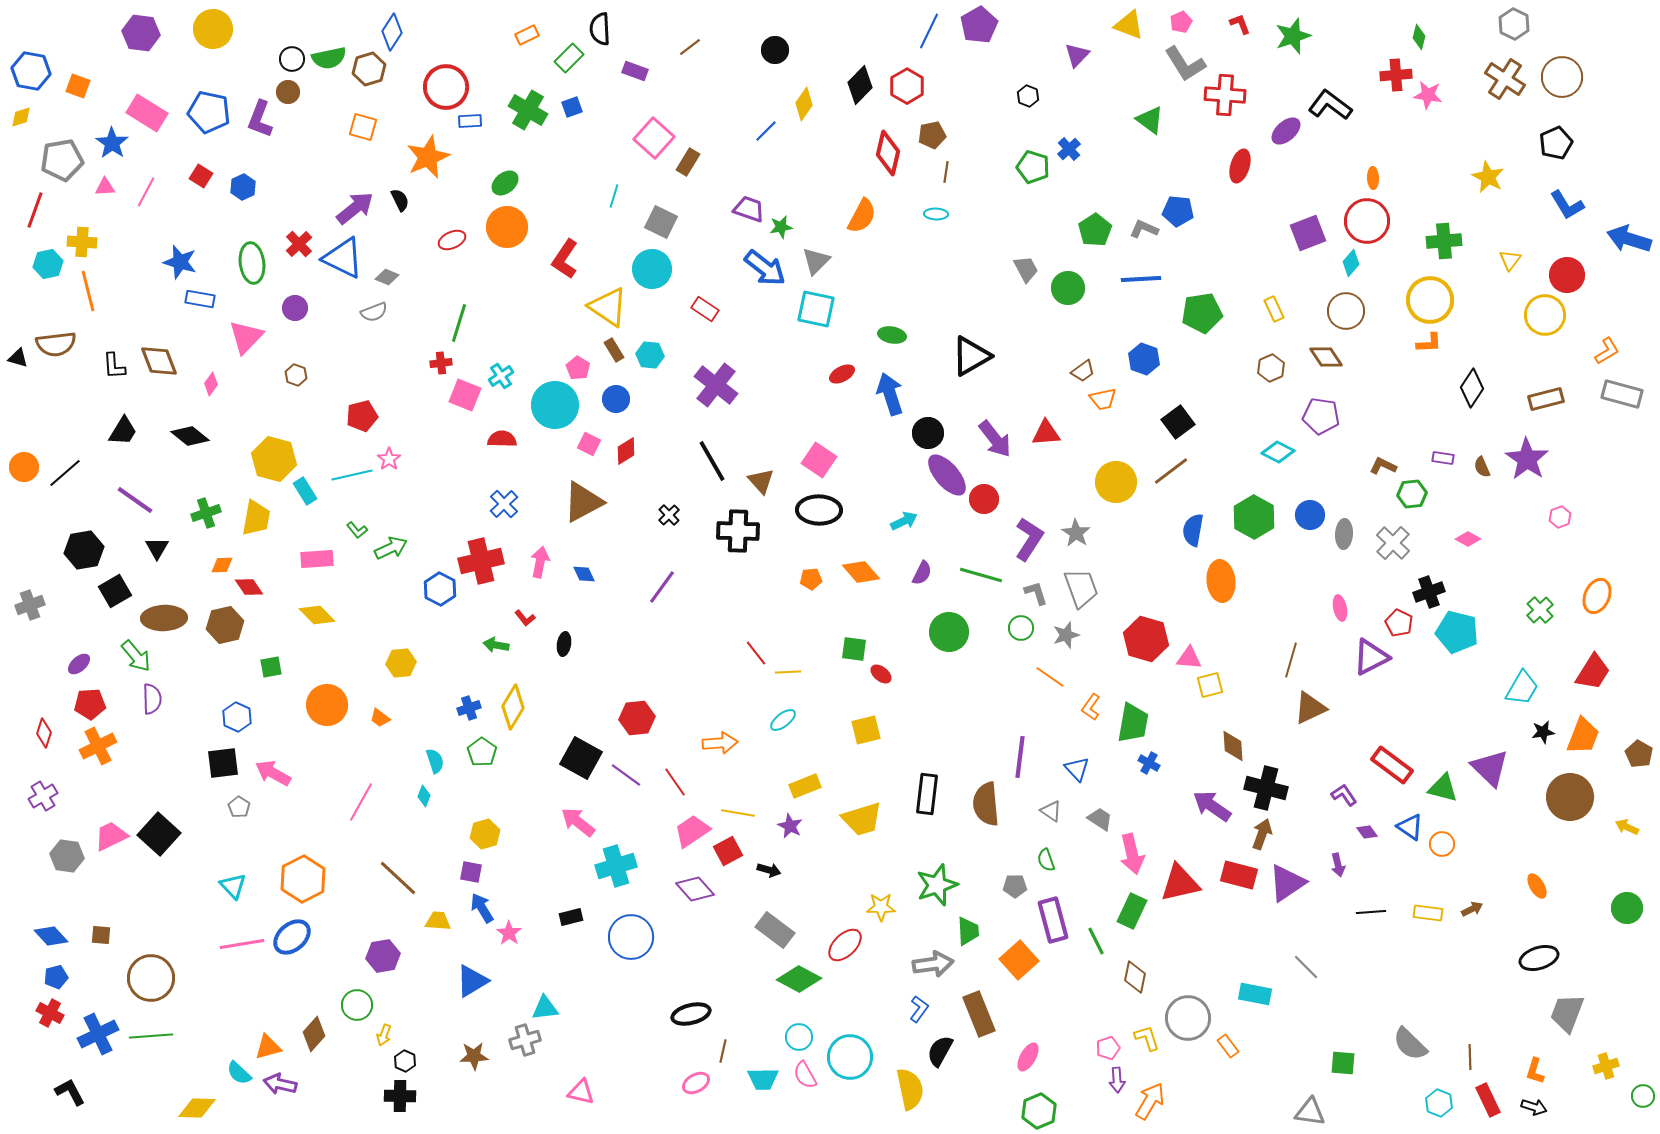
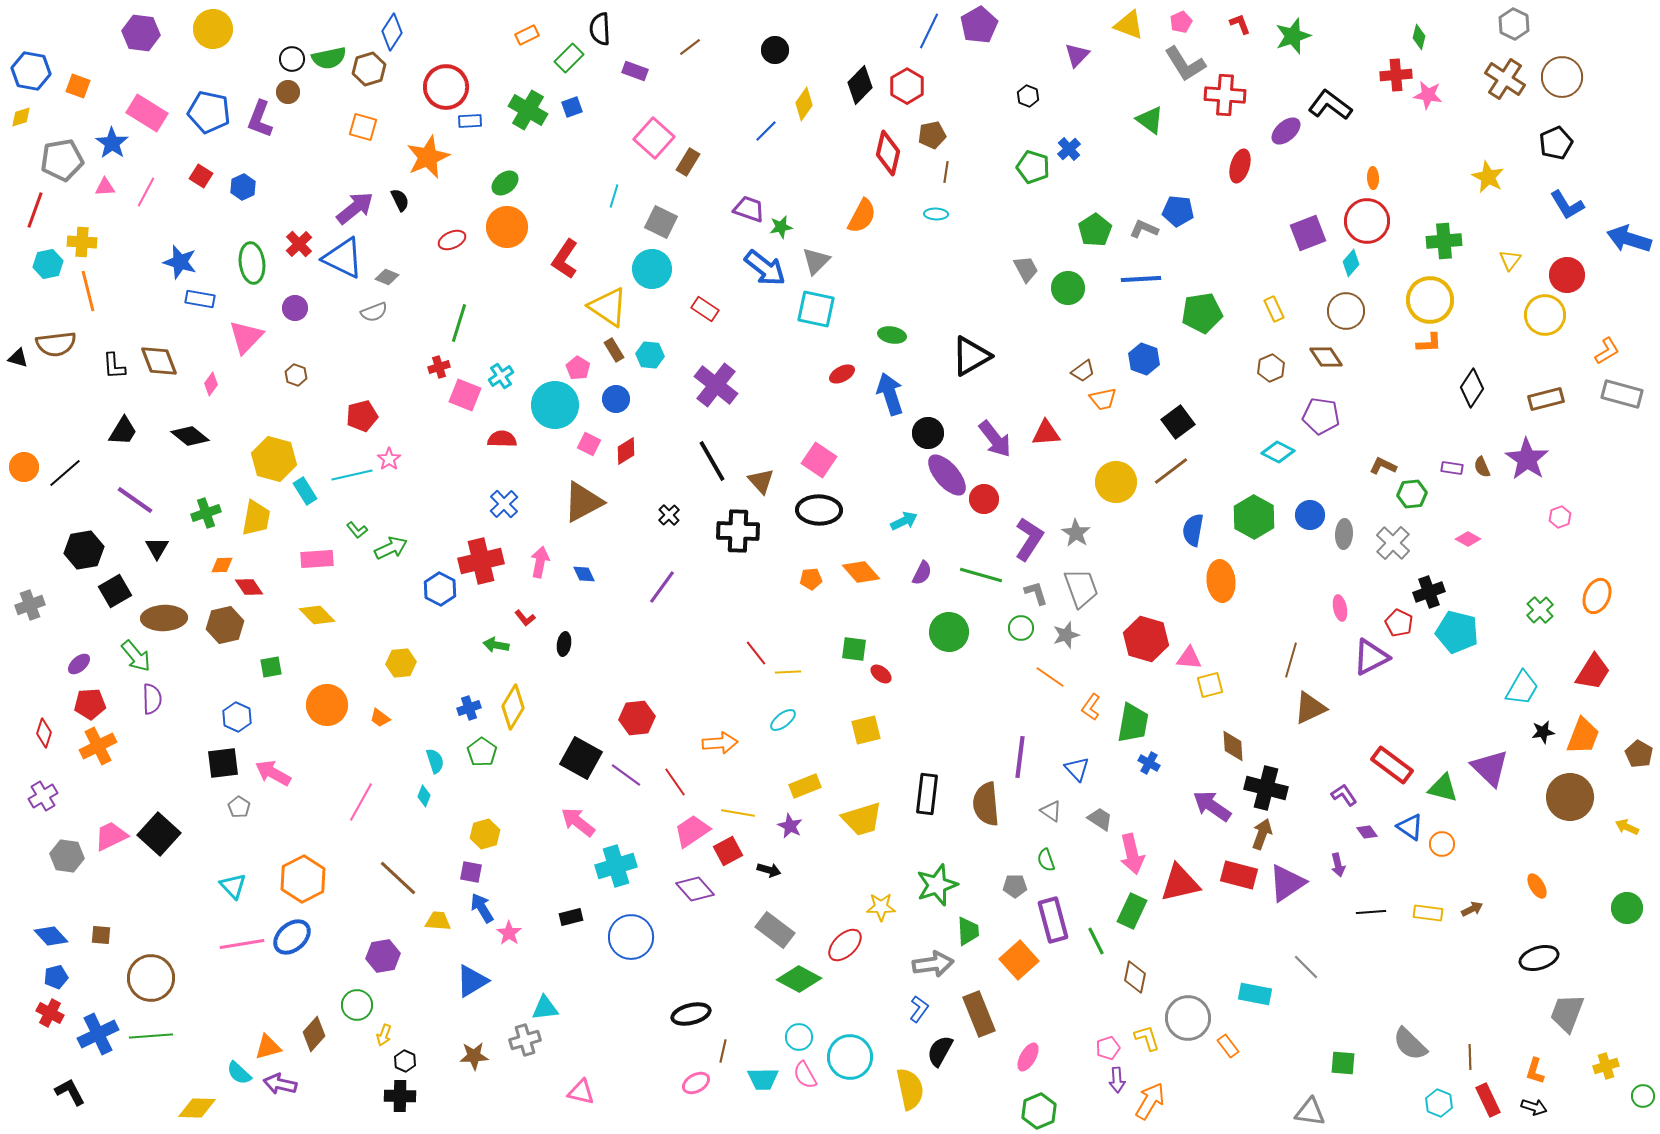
red cross at (441, 363): moved 2 px left, 4 px down; rotated 10 degrees counterclockwise
purple rectangle at (1443, 458): moved 9 px right, 10 px down
